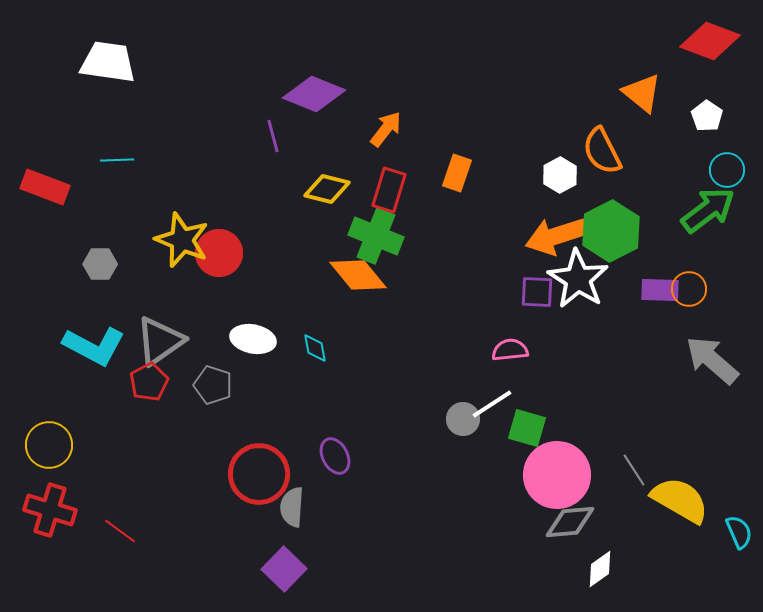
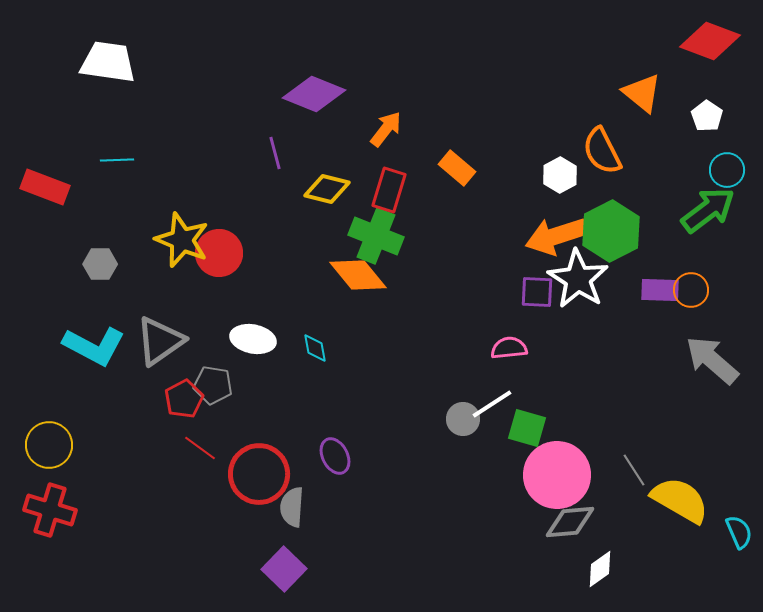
purple line at (273, 136): moved 2 px right, 17 px down
orange rectangle at (457, 173): moved 5 px up; rotated 69 degrees counterclockwise
orange circle at (689, 289): moved 2 px right, 1 px down
pink semicircle at (510, 350): moved 1 px left, 2 px up
red pentagon at (149, 382): moved 35 px right, 17 px down
gray pentagon at (213, 385): rotated 9 degrees counterclockwise
red line at (120, 531): moved 80 px right, 83 px up
